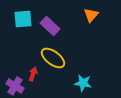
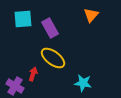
purple rectangle: moved 2 px down; rotated 18 degrees clockwise
